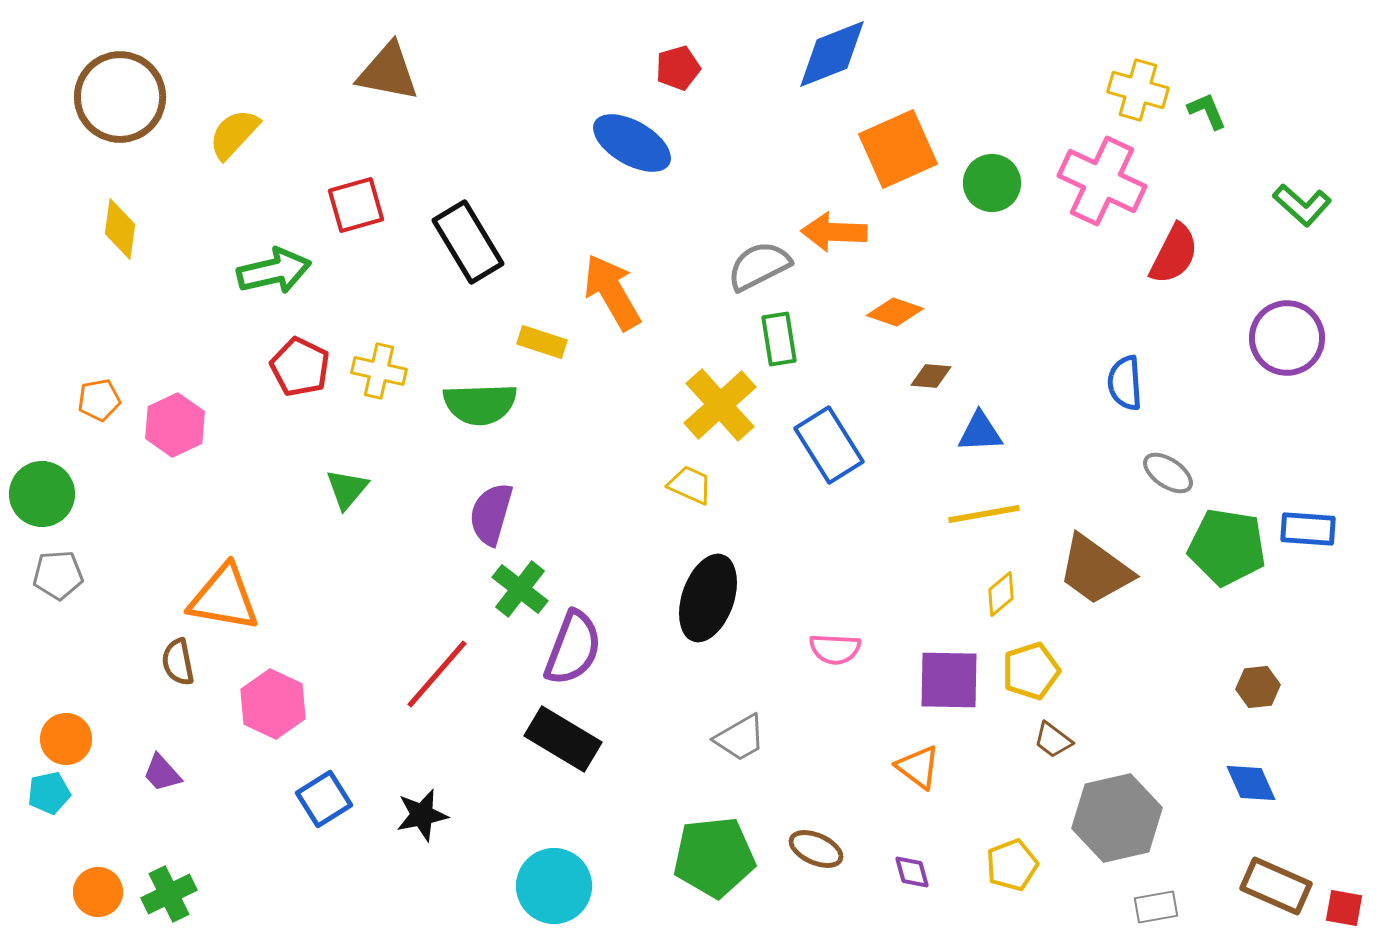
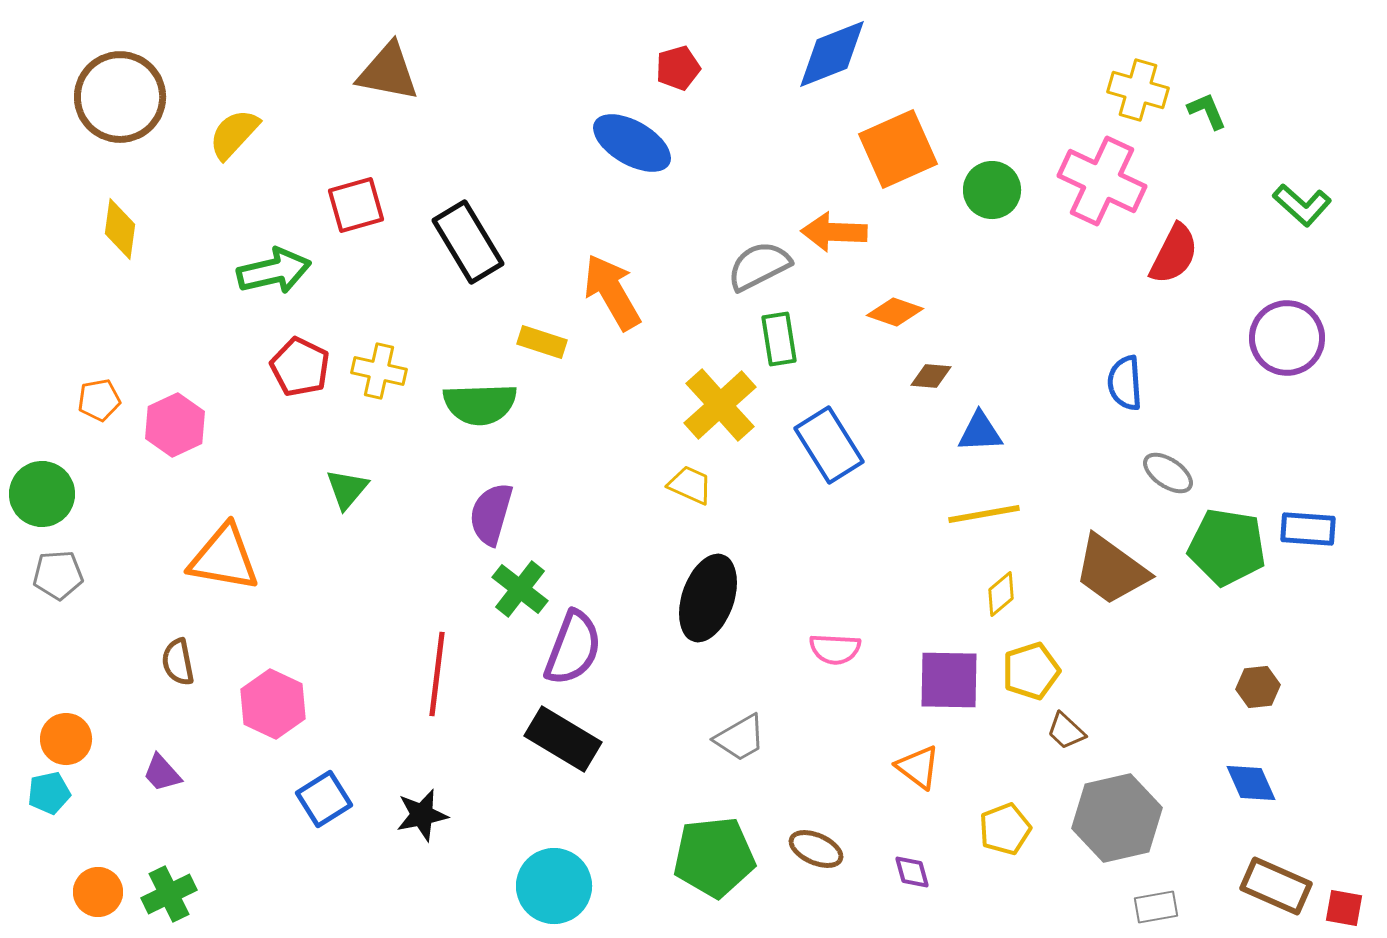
green circle at (992, 183): moved 7 px down
brown trapezoid at (1095, 570): moved 16 px right
orange triangle at (224, 598): moved 40 px up
red line at (437, 674): rotated 34 degrees counterclockwise
brown trapezoid at (1053, 740): moved 13 px right, 9 px up; rotated 6 degrees clockwise
yellow pentagon at (1012, 865): moved 7 px left, 36 px up
